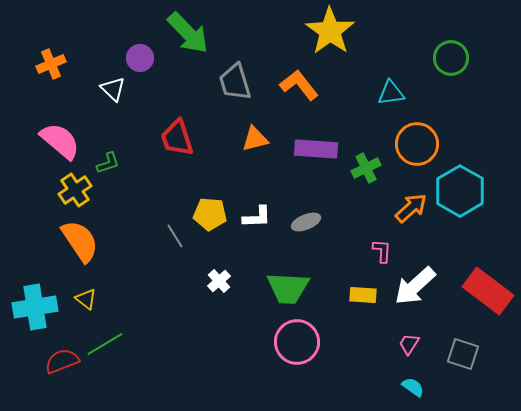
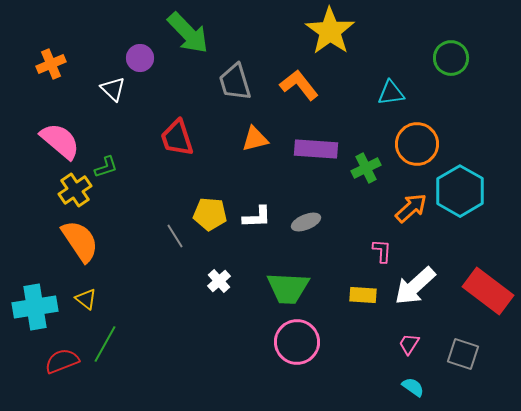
green L-shape: moved 2 px left, 4 px down
green line: rotated 30 degrees counterclockwise
